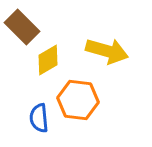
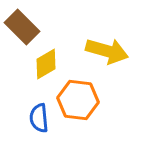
yellow diamond: moved 2 px left, 4 px down
